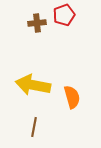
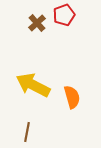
brown cross: rotated 36 degrees counterclockwise
yellow arrow: rotated 16 degrees clockwise
brown line: moved 7 px left, 5 px down
